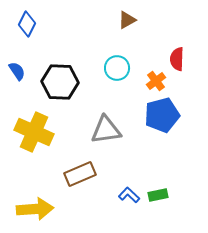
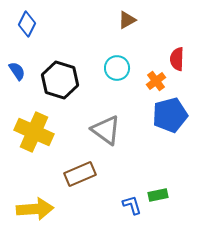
black hexagon: moved 2 px up; rotated 15 degrees clockwise
blue pentagon: moved 8 px right
gray triangle: rotated 44 degrees clockwise
blue L-shape: moved 3 px right, 10 px down; rotated 30 degrees clockwise
